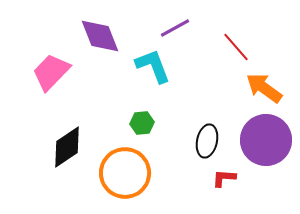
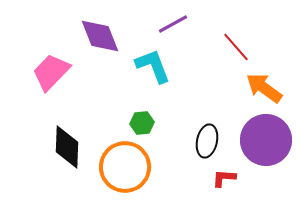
purple line: moved 2 px left, 4 px up
black diamond: rotated 54 degrees counterclockwise
orange circle: moved 6 px up
